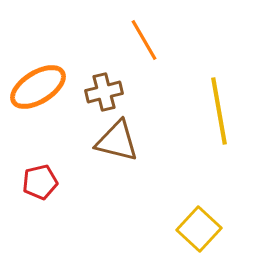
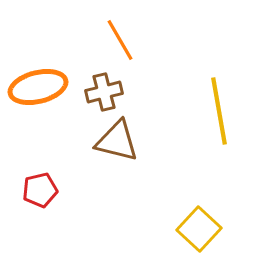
orange line: moved 24 px left
orange ellipse: rotated 18 degrees clockwise
red pentagon: moved 8 px down
